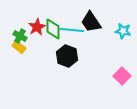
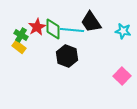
green cross: moved 1 px right, 1 px up
